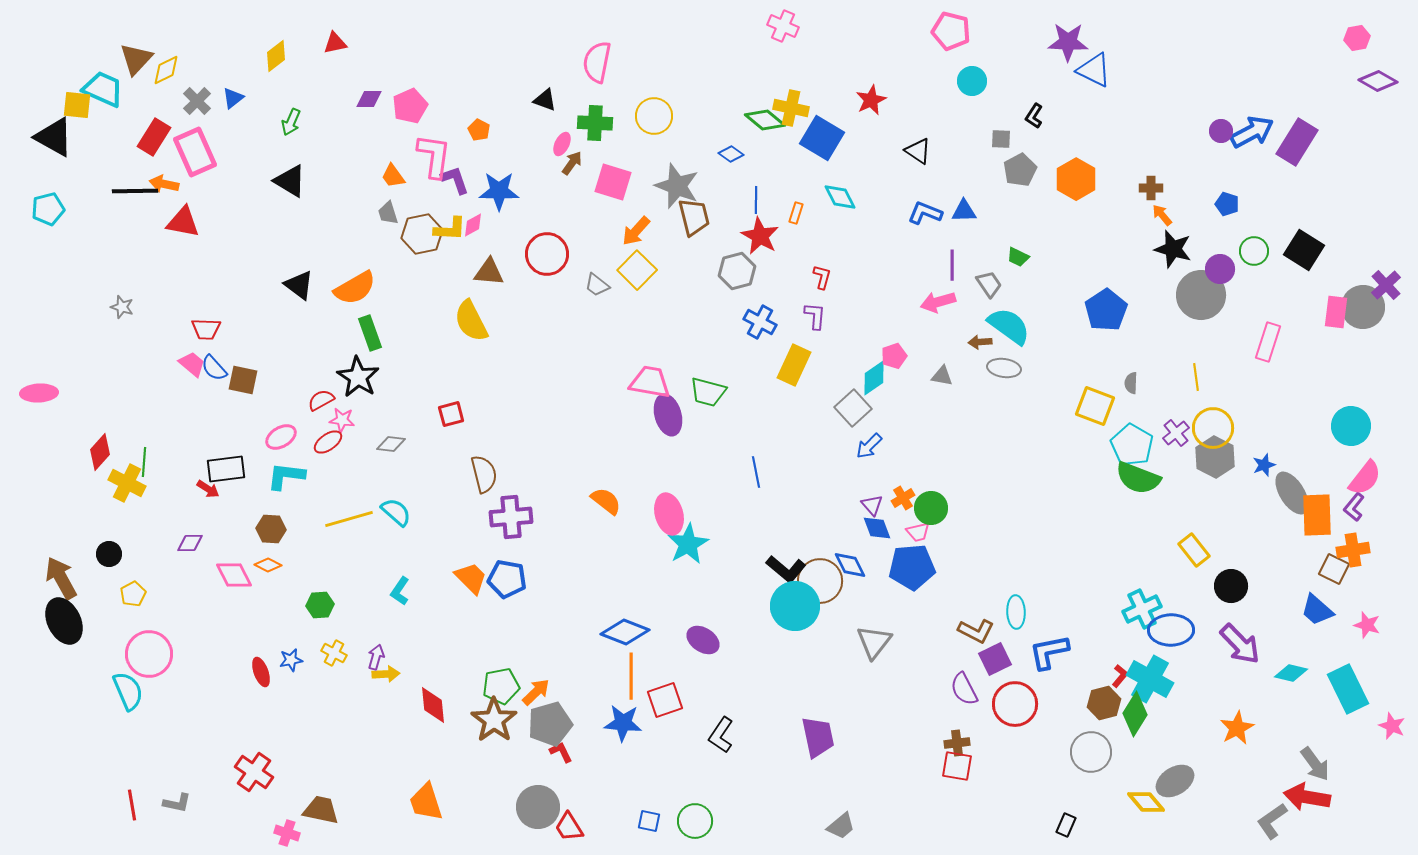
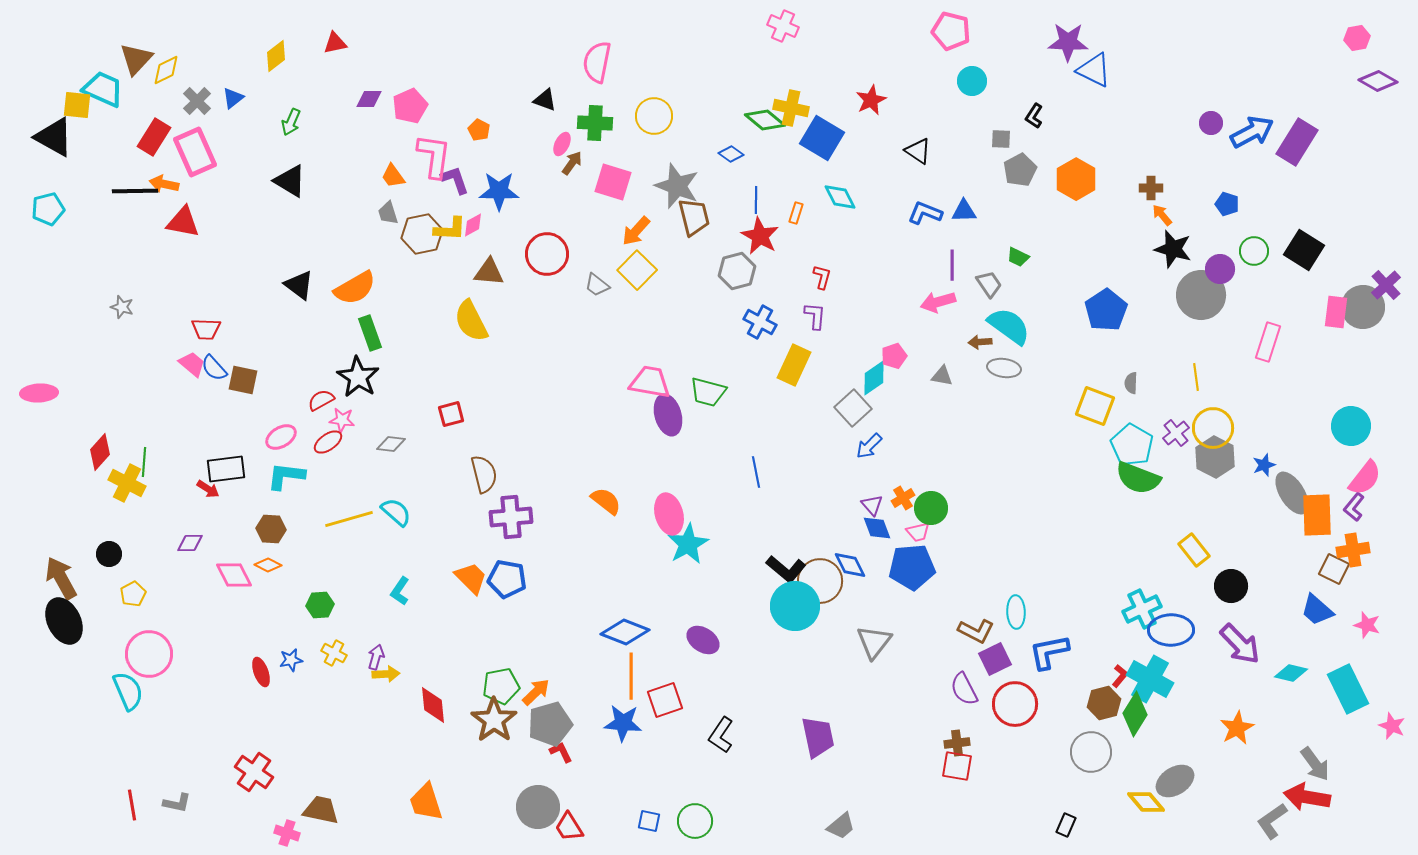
purple circle at (1221, 131): moved 10 px left, 8 px up
